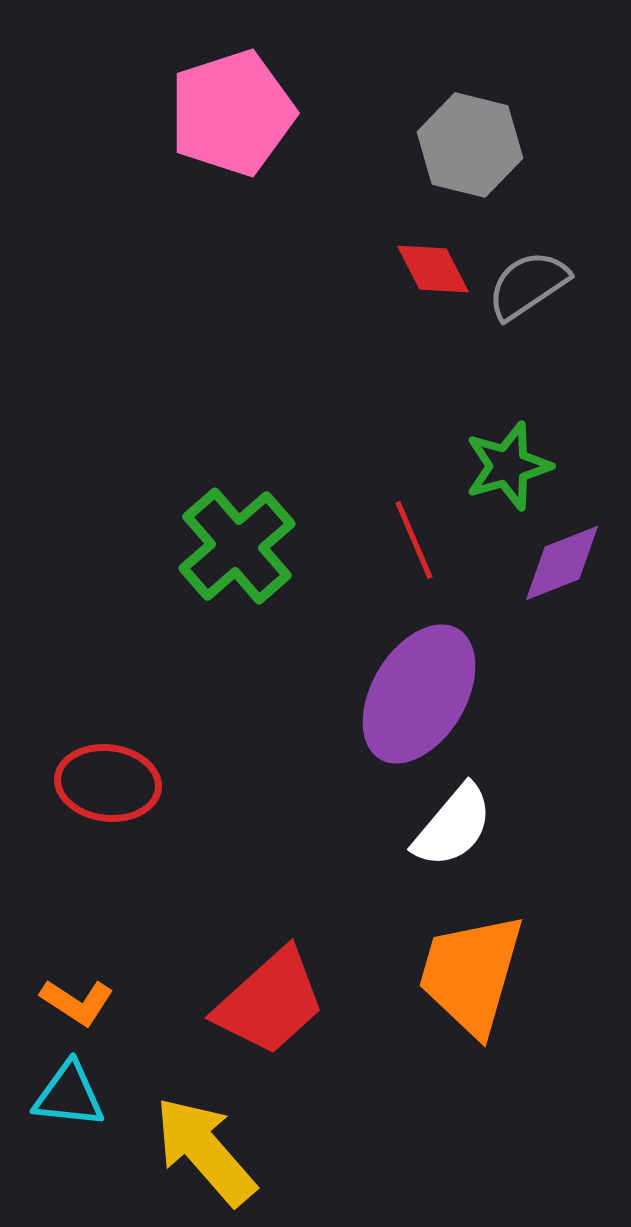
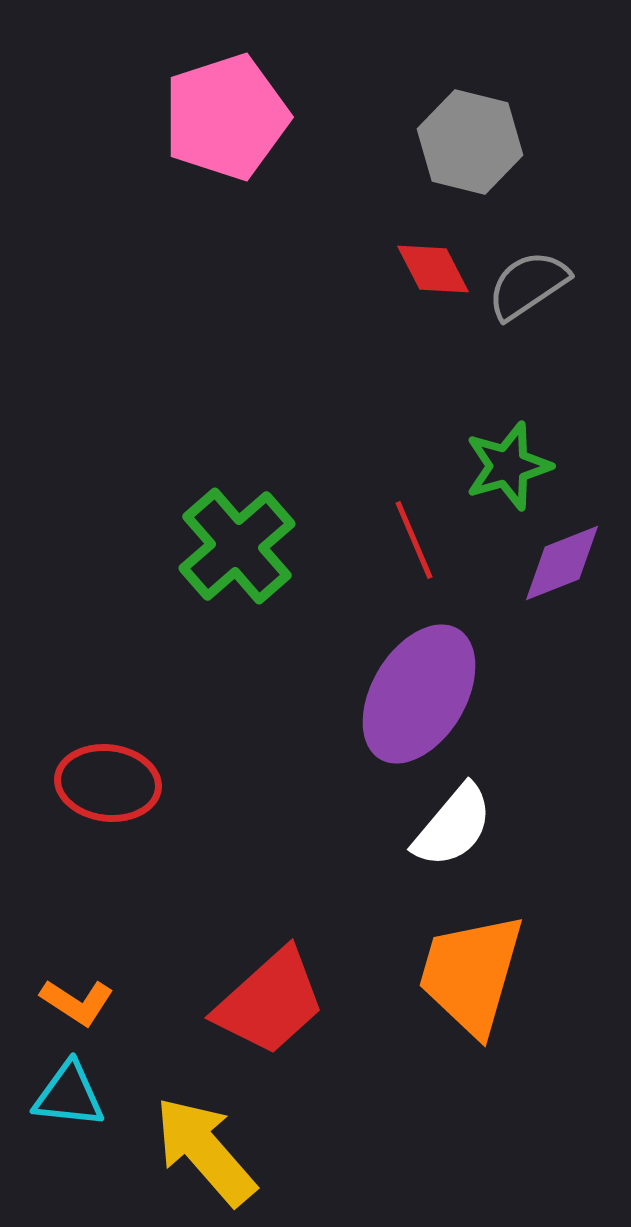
pink pentagon: moved 6 px left, 4 px down
gray hexagon: moved 3 px up
